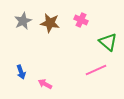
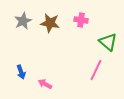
pink cross: rotated 16 degrees counterclockwise
pink line: rotated 40 degrees counterclockwise
